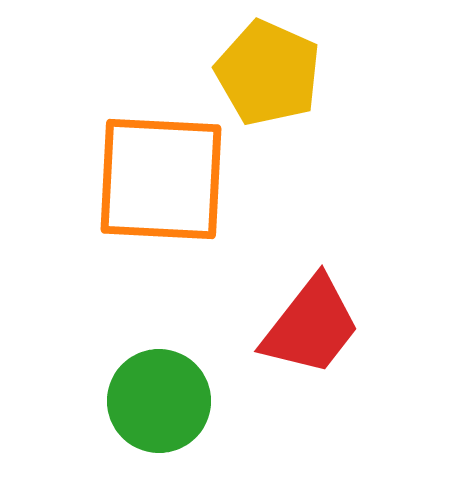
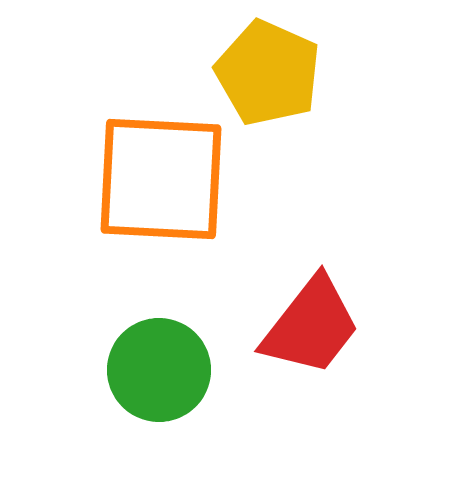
green circle: moved 31 px up
